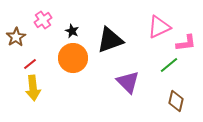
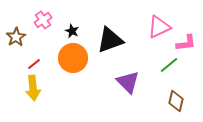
red line: moved 4 px right
